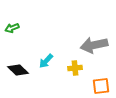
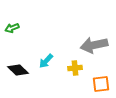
orange square: moved 2 px up
